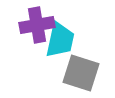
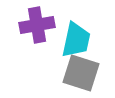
cyan trapezoid: moved 16 px right
